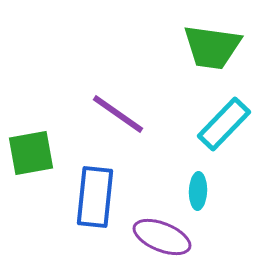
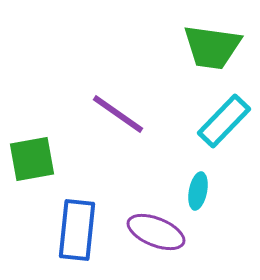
cyan rectangle: moved 3 px up
green square: moved 1 px right, 6 px down
cyan ellipse: rotated 9 degrees clockwise
blue rectangle: moved 18 px left, 33 px down
purple ellipse: moved 6 px left, 5 px up
